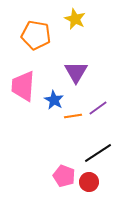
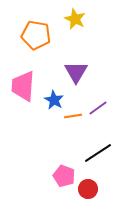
red circle: moved 1 px left, 7 px down
